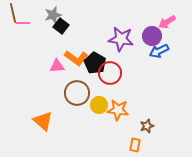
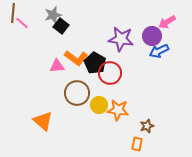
brown line: rotated 18 degrees clockwise
pink line: moved 1 px left; rotated 40 degrees clockwise
orange rectangle: moved 2 px right, 1 px up
